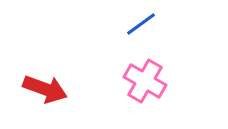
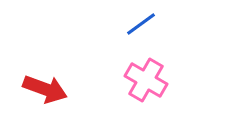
pink cross: moved 1 px right, 1 px up
